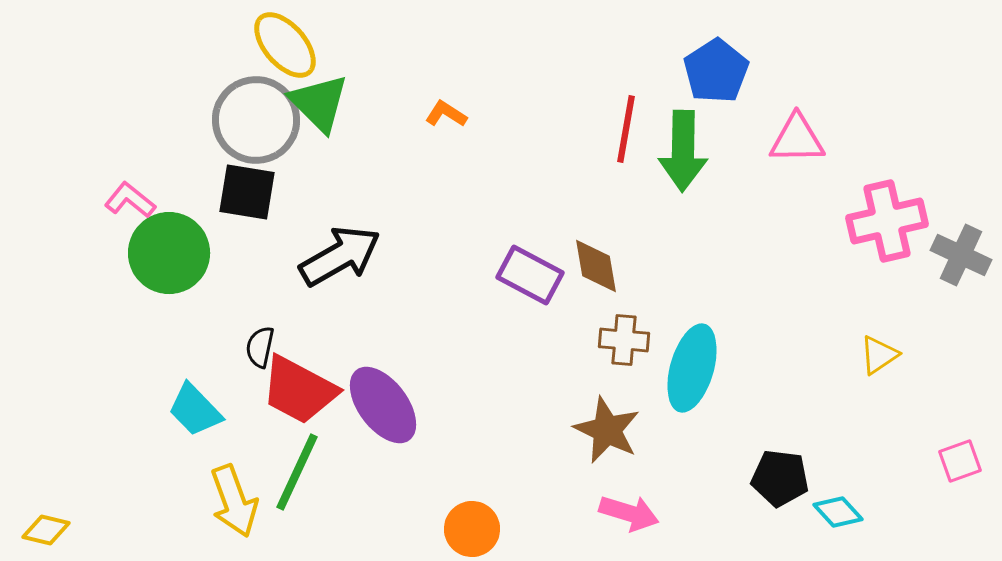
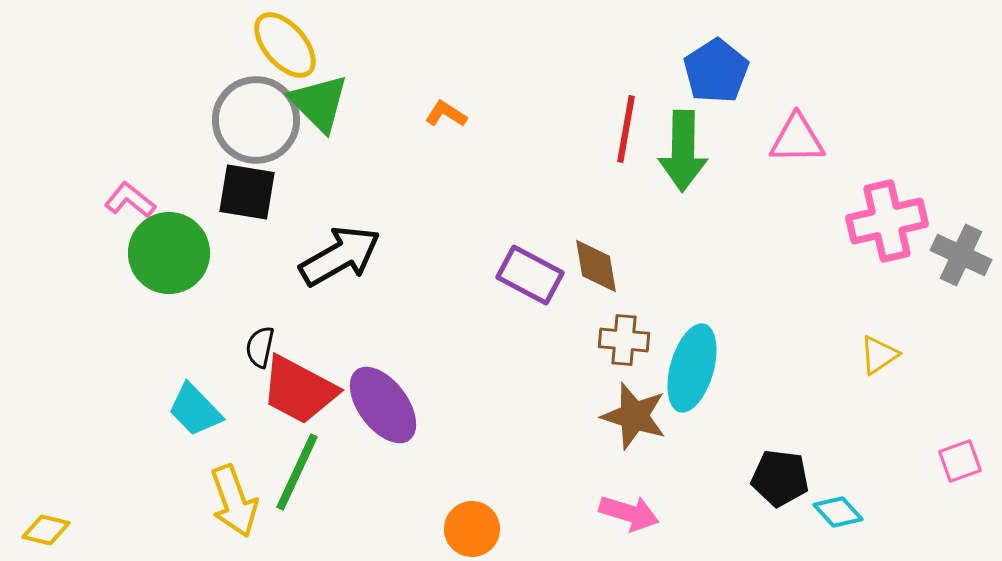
brown star: moved 27 px right, 14 px up; rotated 8 degrees counterclockwise
